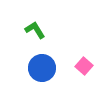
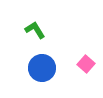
pink square: moved 2 px right, 2 px up
